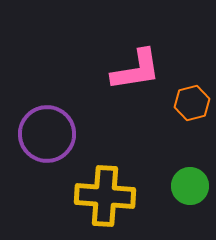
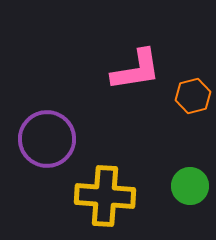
orange hexagon: moved 1 px right, 7 px up
purple circle: moved 5 px down
